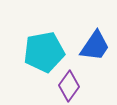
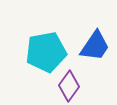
cyan pentagon: moved 2 px right
